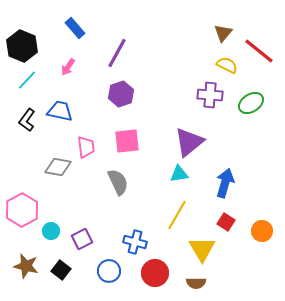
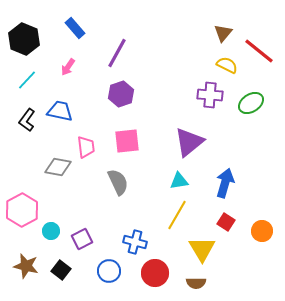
black hexagon: moved 2 px right, 7 px up
cyan triangle: moved 7 px down
